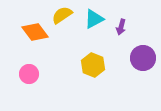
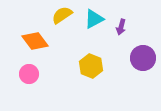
orange diamond: moved 9 px down
yellow hexagon: moved 2 px left, 1 px down
